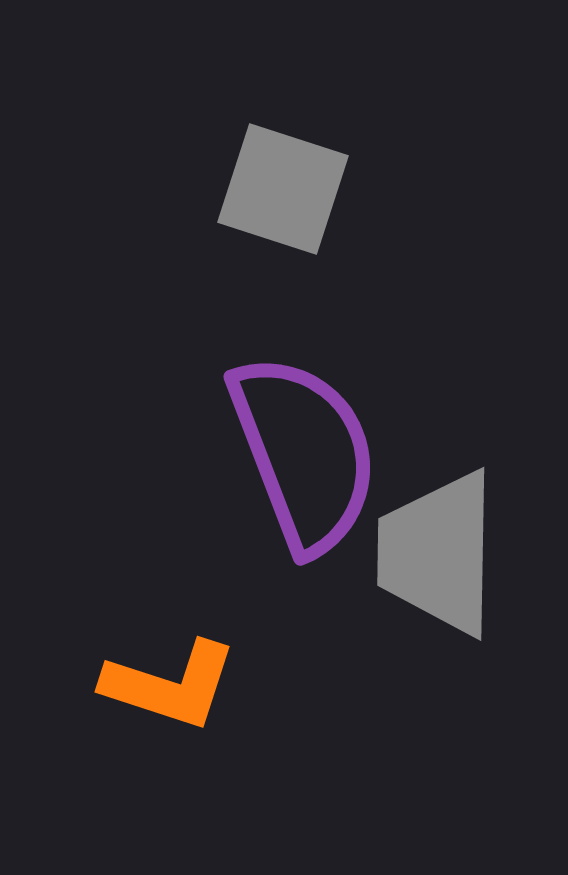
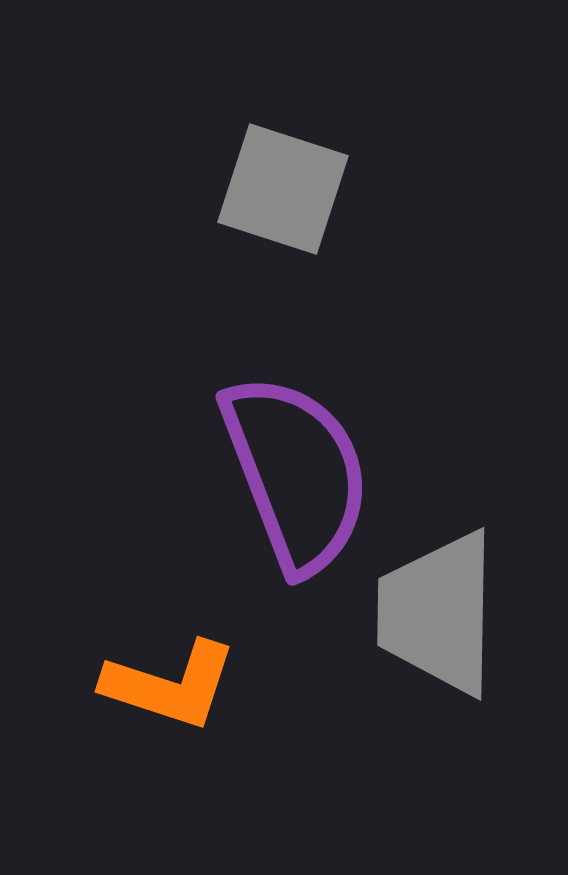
purple semicircle: moved 8 px left, 20 px down
gray trapezoid: moved 60 px down
